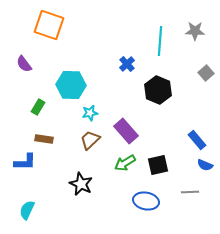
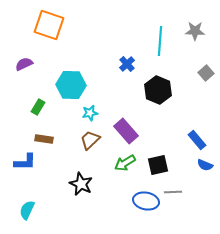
purple semicircle: rotated 102 degrees clockwise
gray line: moved 17 px left
